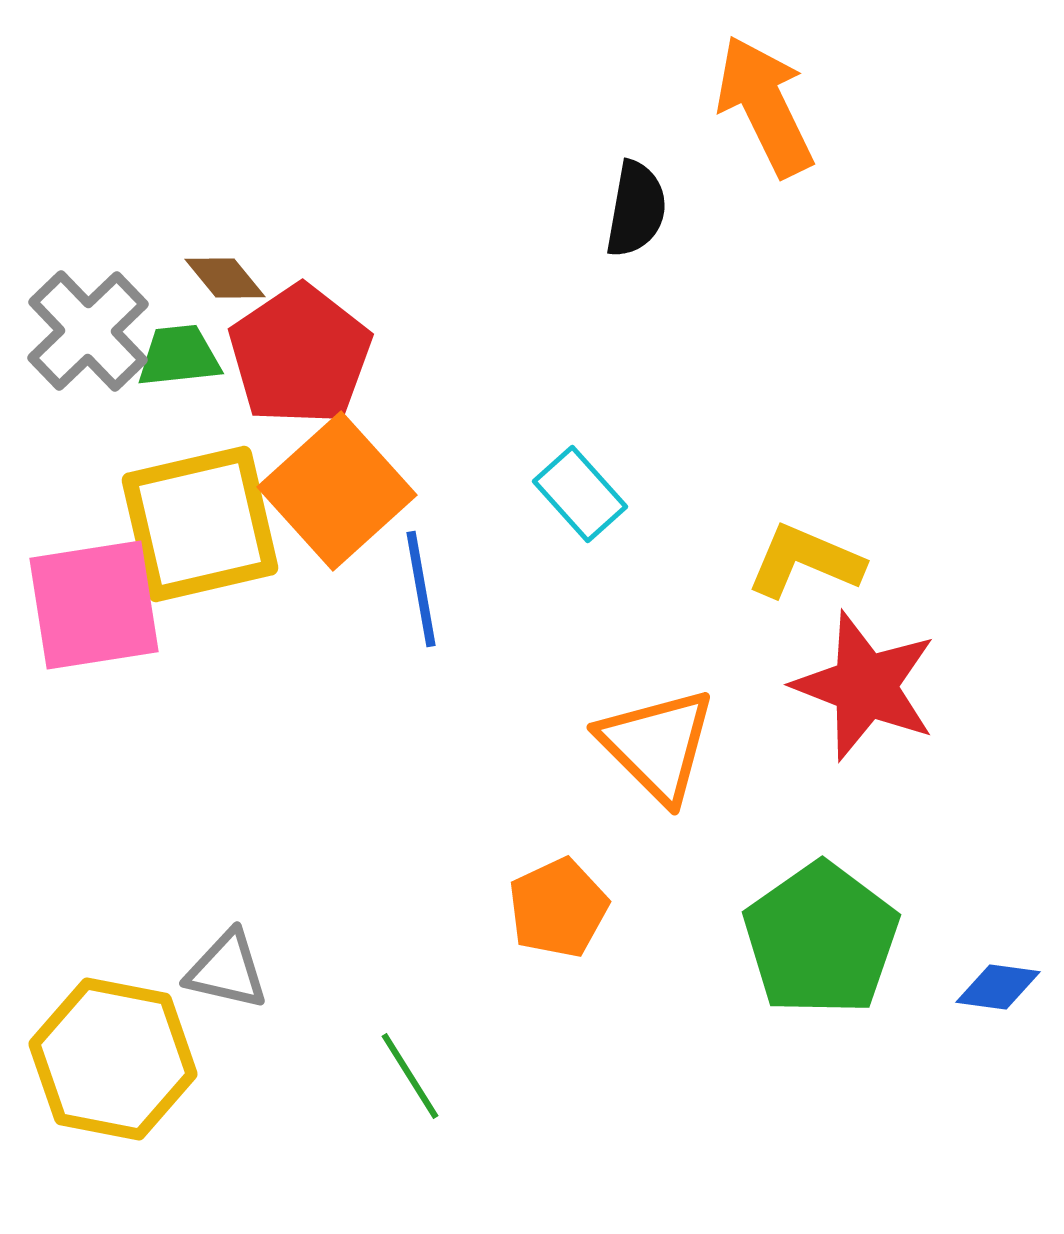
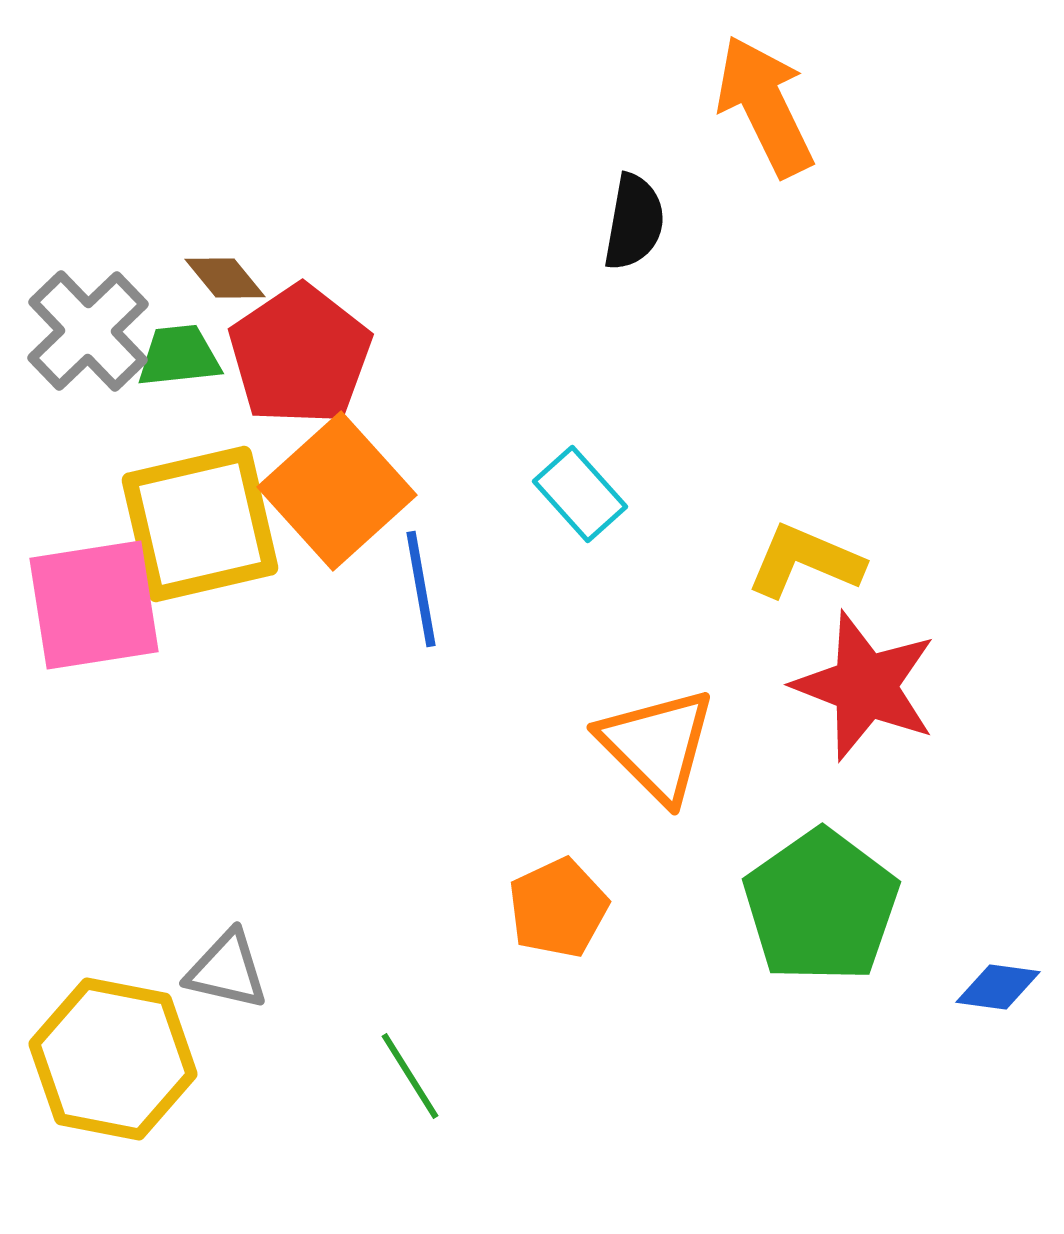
black semicircle: moved 2 px left, 13 px down
green pentagon: moved 33 px up
